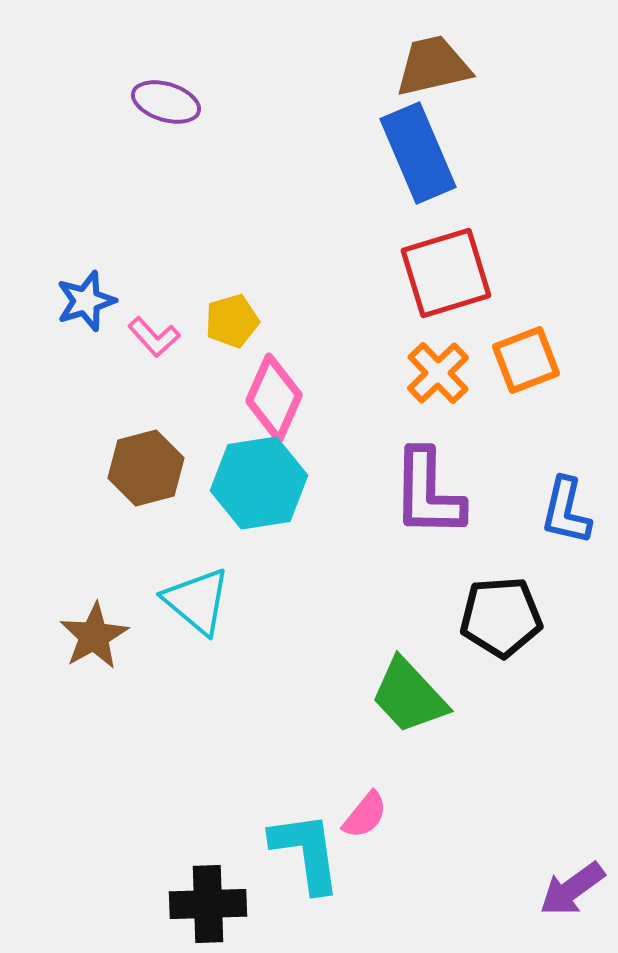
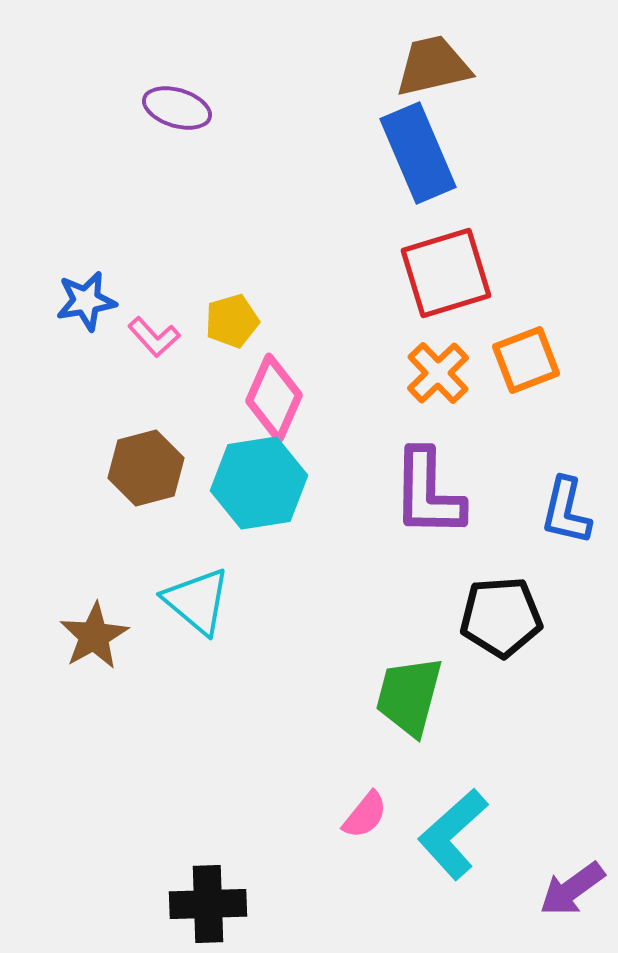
purple ellipse: moved 11 px right, 6 px down
blue star: rotated 8 degrees clockwise
green trapezoid: rotated 58 degrees clockwise
cyan L-shape: moved 147 px right, 18 px up; rotated 124 degrees counterclockwise
